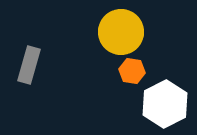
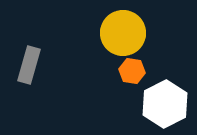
yellow circle: moved 2 px right, 1 px down
